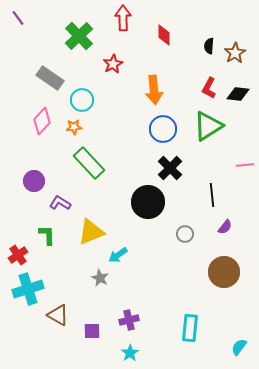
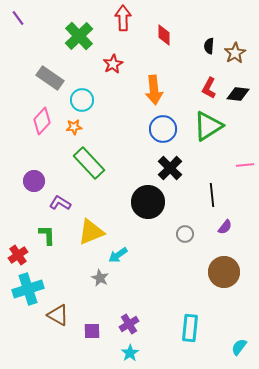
purple cross: moved 4 px down; rotated 18 degrees counterclockwise
